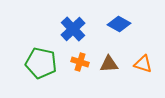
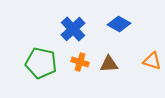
orange triangle: moved 9 px right, 3 px up
